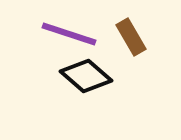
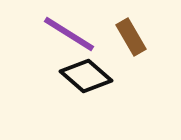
purple line: rotated 14 degrees clockwise
